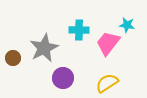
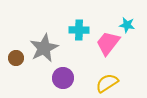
brown circle: moved 3 px right
